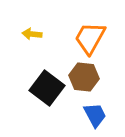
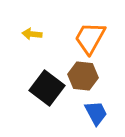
brown hexagon: moved 1 px left, 1 px up
blue trapezoid: moved 1 px right, 2 px up
